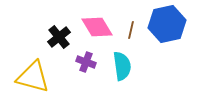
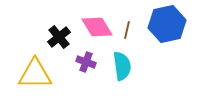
brown line: moved 4 px left
yellow triangle: moved 2 px right, 3 px up; rotated 15 degrees counterclockwise
